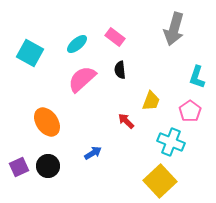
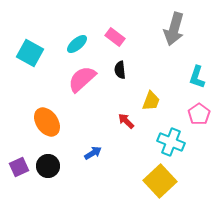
pink pentagon: moved 9 px right, 3 px down
